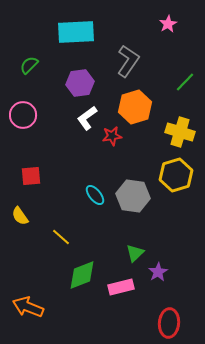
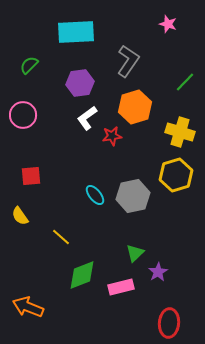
pink star: rotated 24 degrees counterclockwise
gray hexagon: rotated 20 degrees counterclockwise
